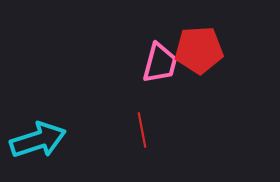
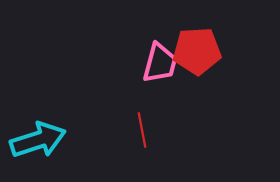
red pentagon: moved 2 px left, 1 px down
